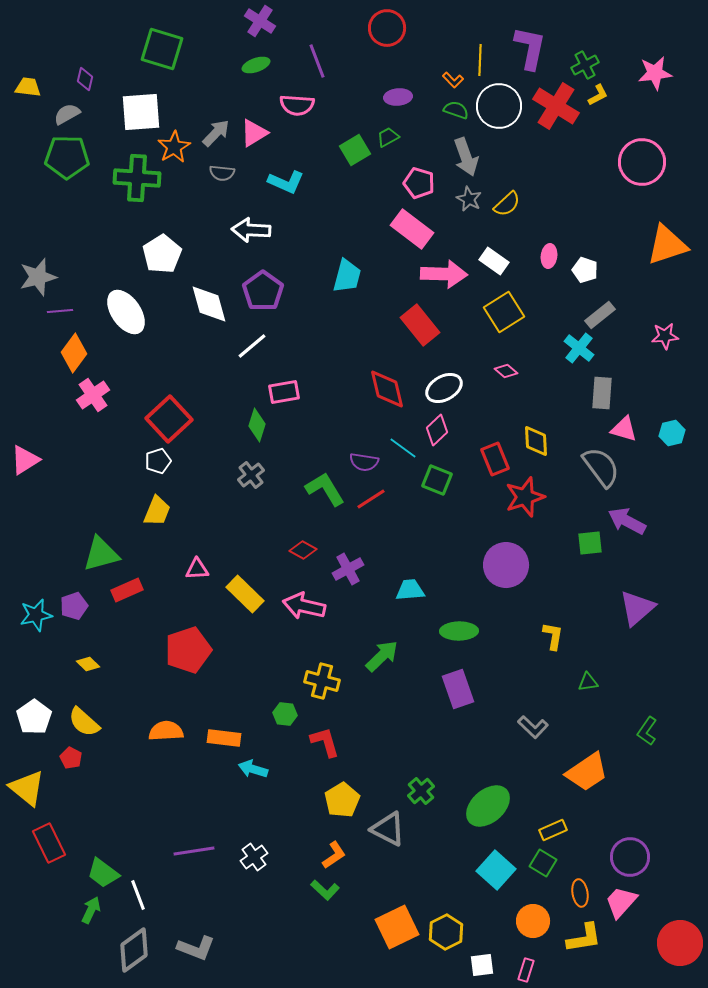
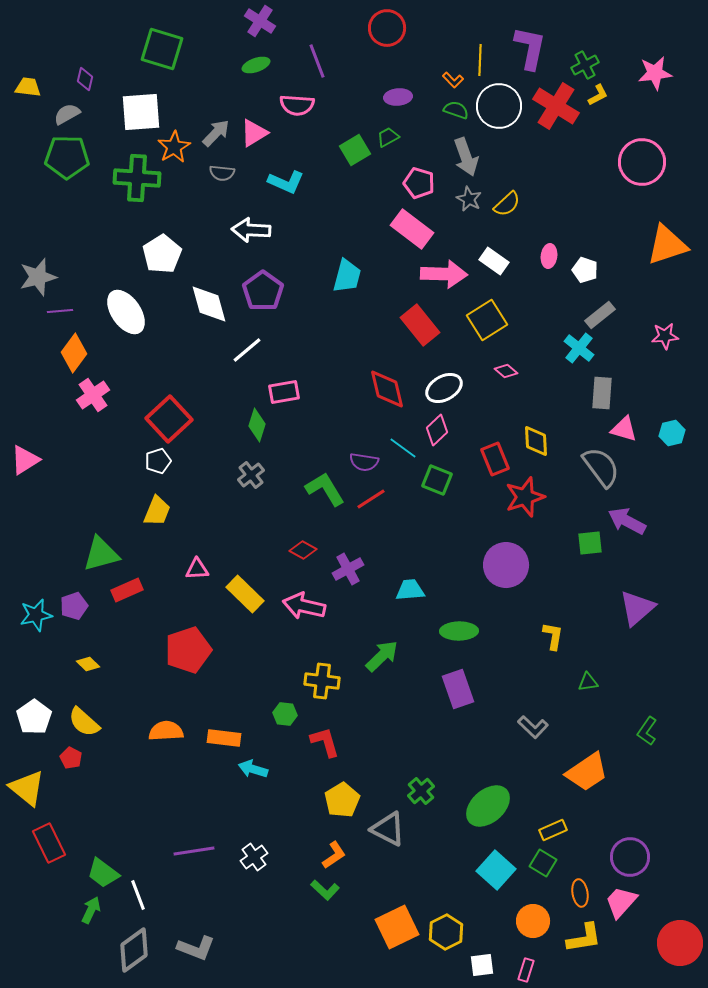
yellow square at (504, 312): moved 17 px left, 8 px down
white line at (252, 346): moved 5 px left, 4 px down
yellow cross at (322, 681): rotated 8 degrees counterclockwise
